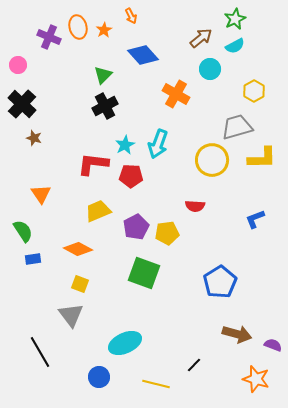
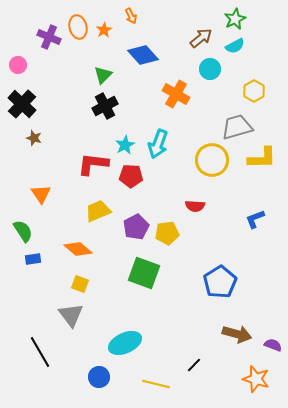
orange diamond at (78, 249): rotated 12 degrees clockwise
